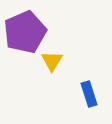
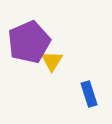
purple pentagon: moved 4 px right, 10 px down
